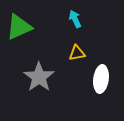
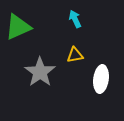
green triangle: moved 1 px left
yellow triangle: moved 2 px left, 2 px down
gray star: moved 1 px right, 5 px up
